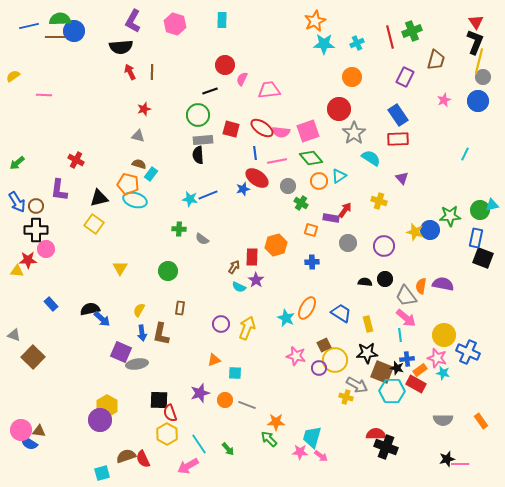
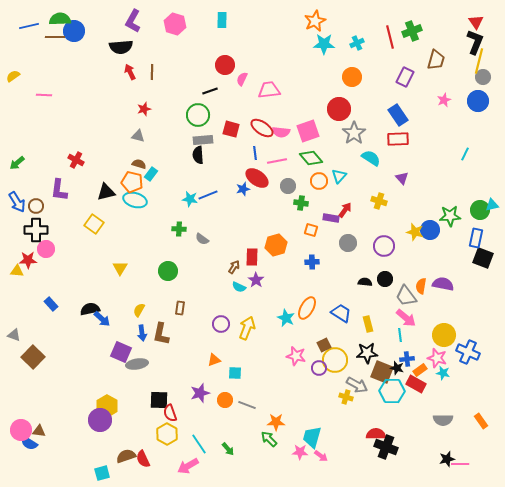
cyan triangle at (339, 176): rotated 14 degrees counterclockwise
orange pentagon at (128, 184): moved 4 px right, 2 px up
black triangle at (99, 198): moved 7 px right, 6 px up
green cross at (301, 203): rotated 24 degrees counterclockwise
